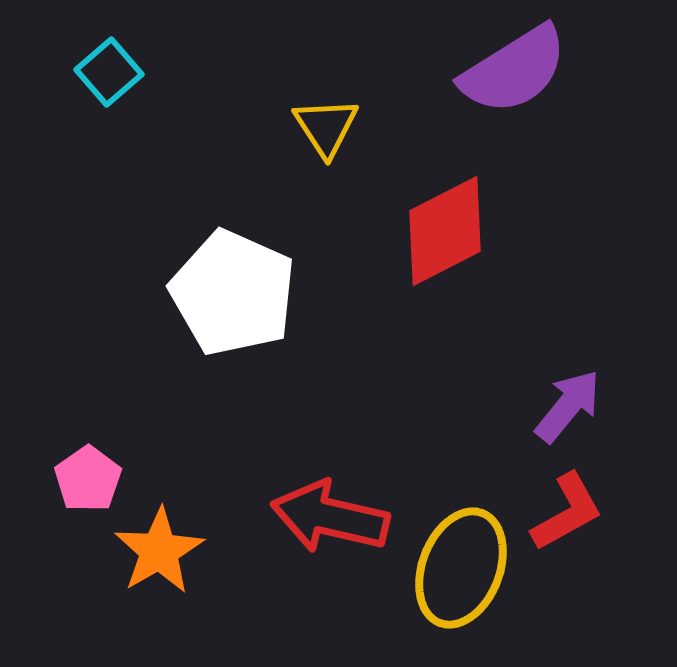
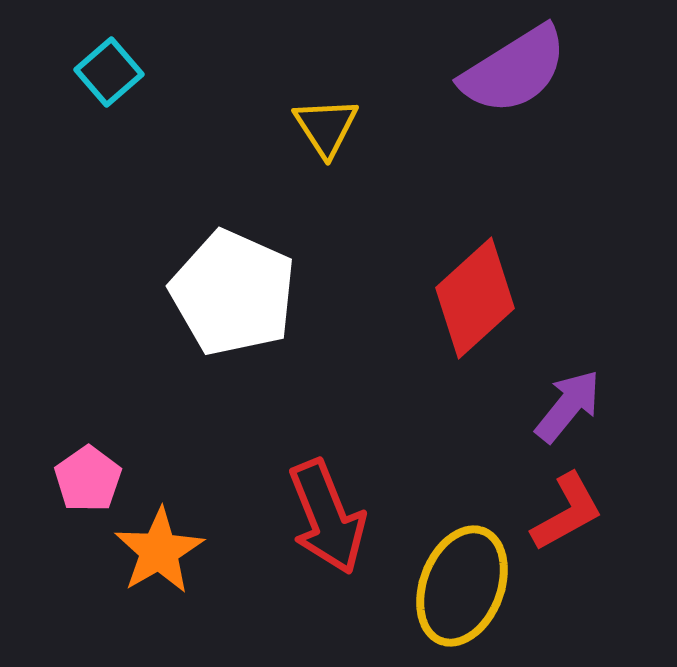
red diamond: moved 30 px right, 67 px down; rotated 15 degrees counterclockwise
red arrow: moved 3 px left; rotated 125 degrees counterclockwise
yellow ellipse: moved 1 px right, 18 px down
